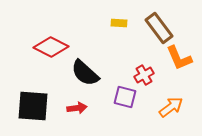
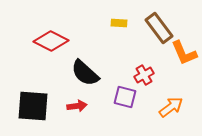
red diamond: moved 6 px up
orange L-shape: moved 5 px right, 5 px up
red arrow: moved 2 px up
